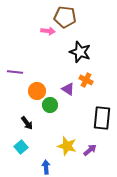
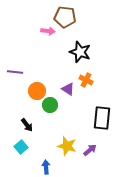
black arrow: moved 2 px down
